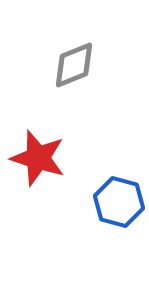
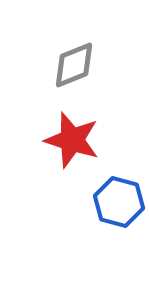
red star: moved 34 px right, 18 px up
